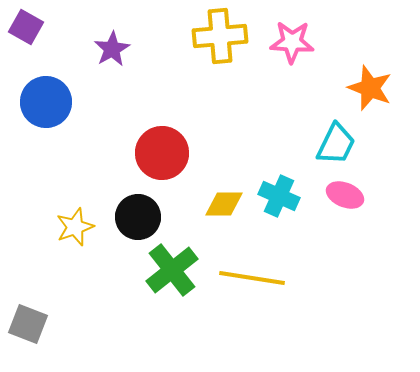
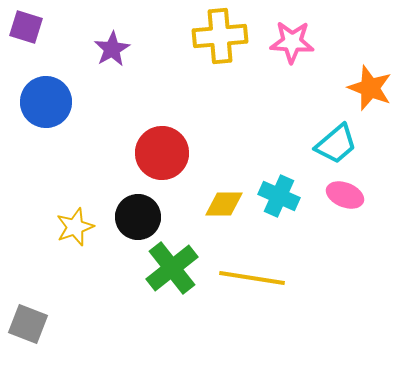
purple square: rotated 12 degrees counterclockwise
cyan trapezoid: rotated 24 degrees clockwise
green cross: moved 2 px up
